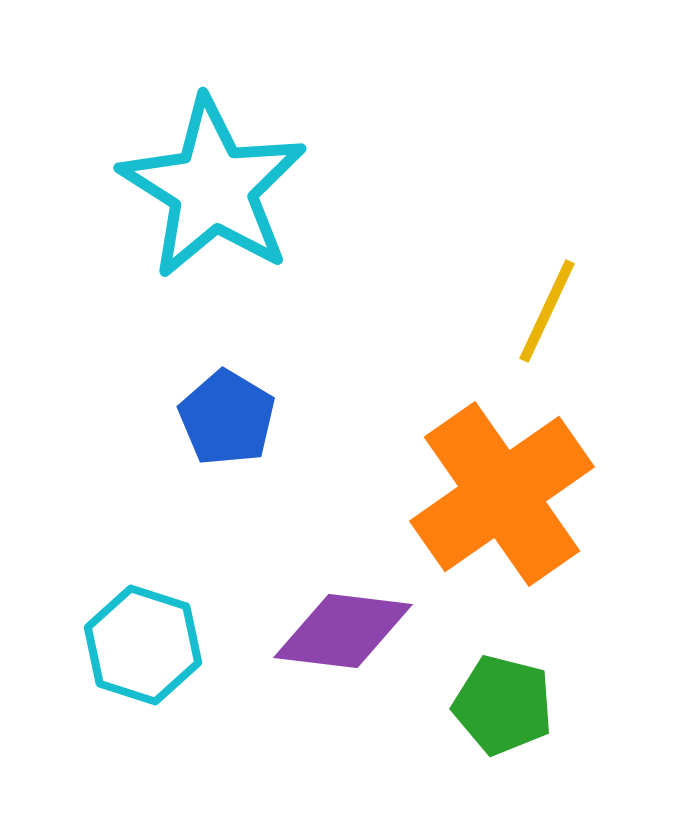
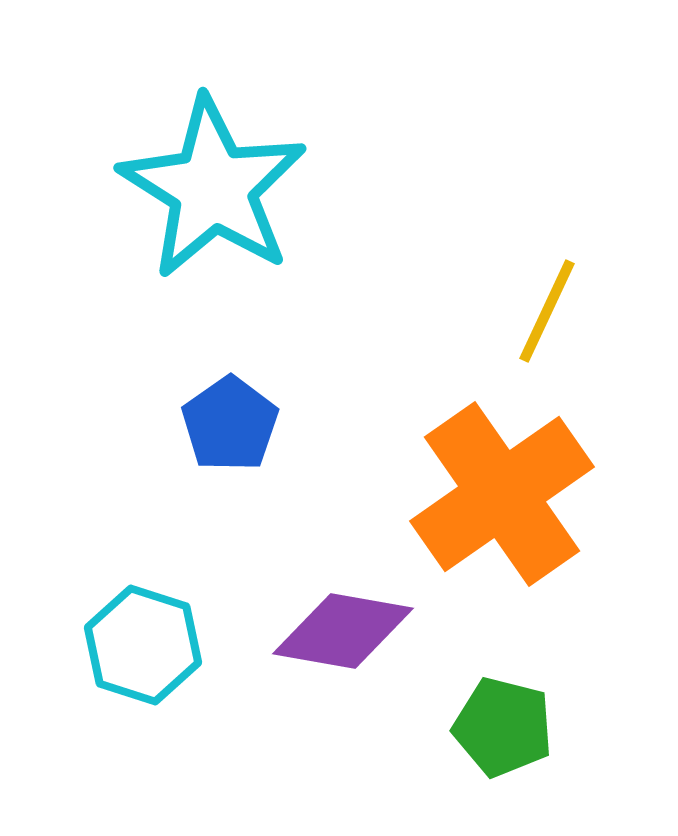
blue pentagon: moved 3 px right, 6 px down; rotated 6 degrees clockwise
purple diamond: rotated 3 degrees clockwise
green pentagon: moved 22 px down
